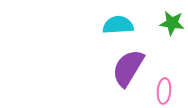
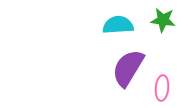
green star: moved 9 px left, 3 px up
pink ellipse: moved 2 px left, 3 px up
